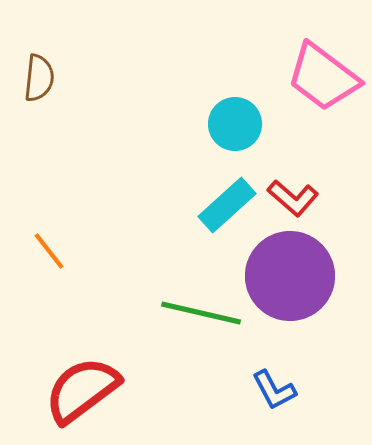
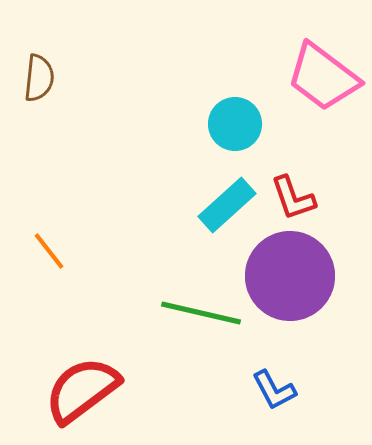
red L-shape: rotated 30 degrees clockwise
